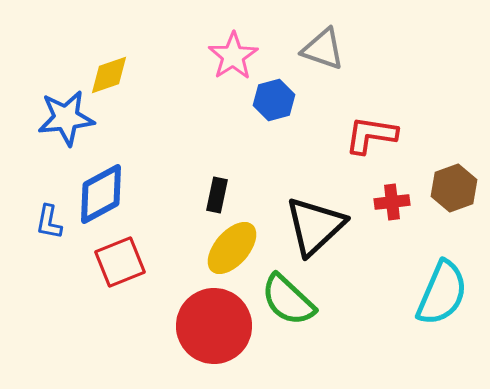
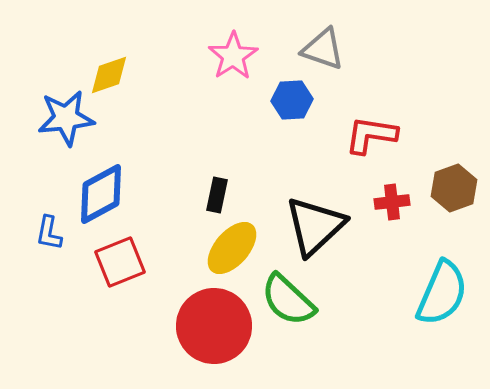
blue hexagon: moved 18 px right; rotated 12 degrees clockwise
blue L-shape: moved 11 px down
